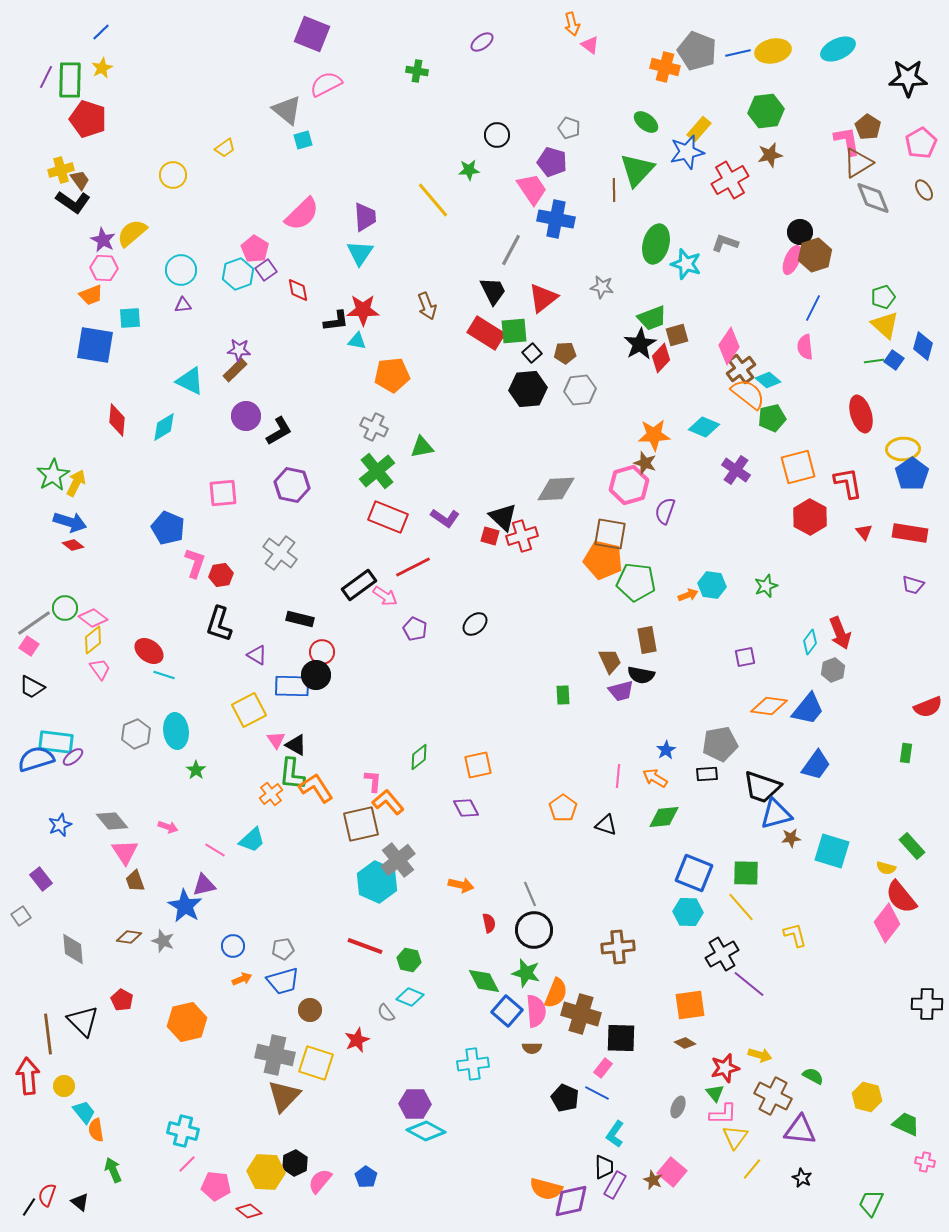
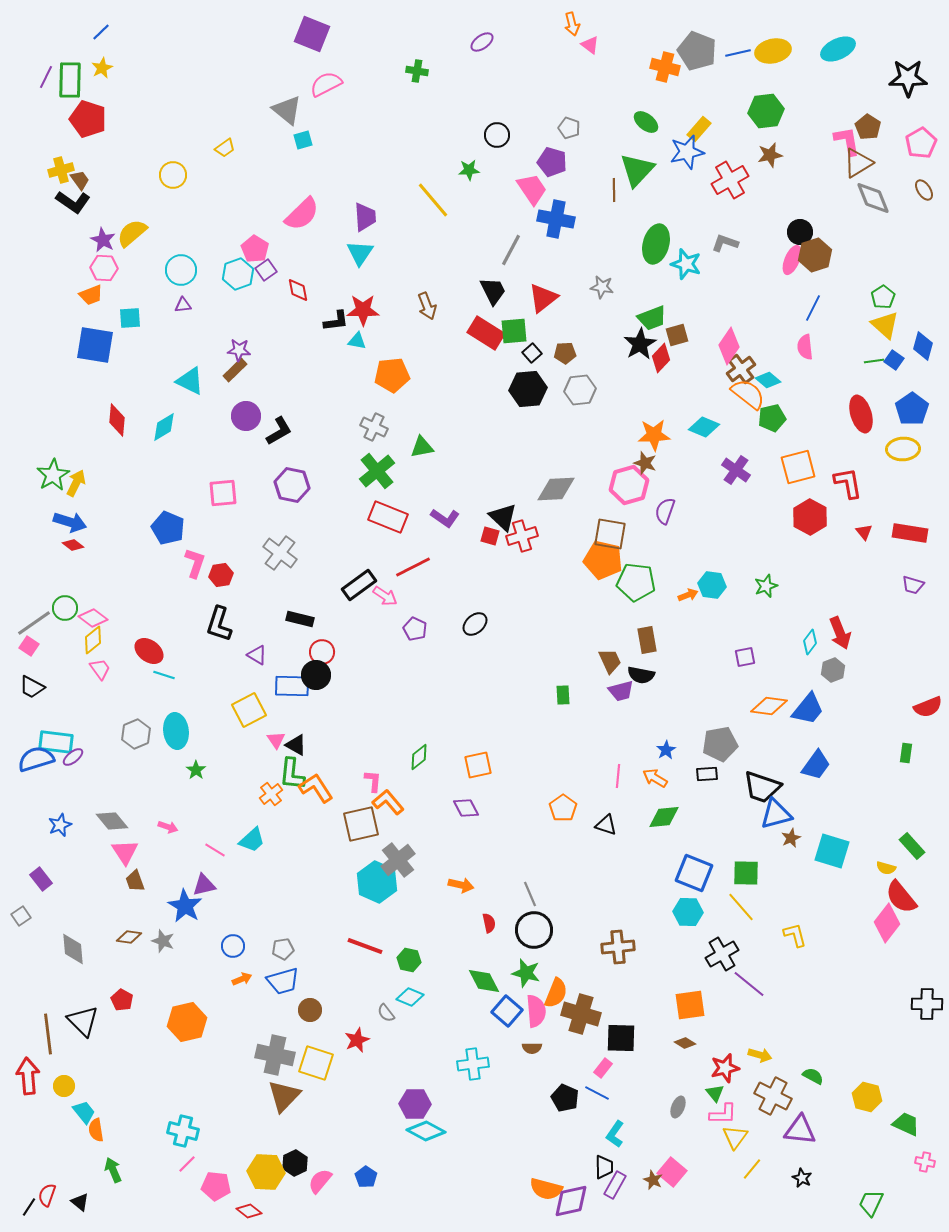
green pentagon at (883, 297): rotated 15 degrees counterclockwise
blue pentagon at (912, 474): moved 65 px up
brown star at (791, 838): rotated 18 degrees counterclockwise
